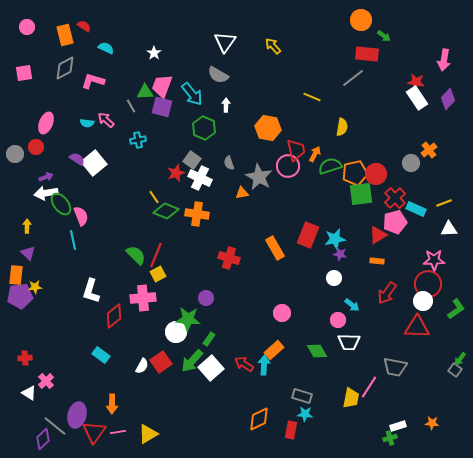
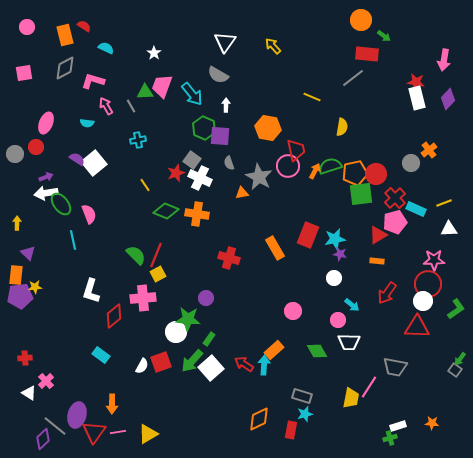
white rectangle at (417, 98): rotated 20 degrees clockwise
purple square at (162, 107): moved 58 px right, 29 px down; rotated 10 degrees counterclockwise
pink arrow at (106, 120): moved 14 px up; rotated 18 degrees clockwise
orange arrow at (315, 154): moved 17 px down
yellow line at (154, 197): moved 9 px left, 12 px up
pink semicircle at (81, 216): moved 8 px right, 2 px up
yellow arrow at (27, 226): moved 10 px left, 3 px up
pink circle at (282, 313): moved 11 px right, 2 px up
red square at (161, 362): rotated 15 degrees clockwise
cyan star at (305, 414): rotated 21 degrees counterclockwise
